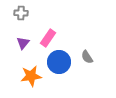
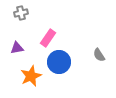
gray cross: rotated 16 degrees counterclockwise
purple triangle: moved 6 px left, 5 px down; rotated 40 degrees clockwise
gray semicircle: moved 12 px right, 2 px up
orange star: rotated 15 degrees counterclockwise
